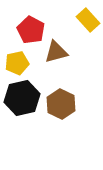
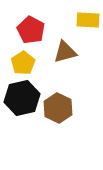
yellow rectangle: rotated 45 degrees counterclockwise
brown triangle: moved 9 px right
yellow pentagon: moved 6 px right; rotated 20 degrees counterclockwise
brown hexagon: moved 3 px left, 4 px down
